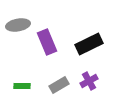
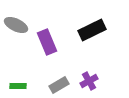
gray ellipse: moved 2 px left; rotated 35 degrees clockwise
black rectangle: moved 3 px right, 14 px up
green rectangle: moved 4 px left
